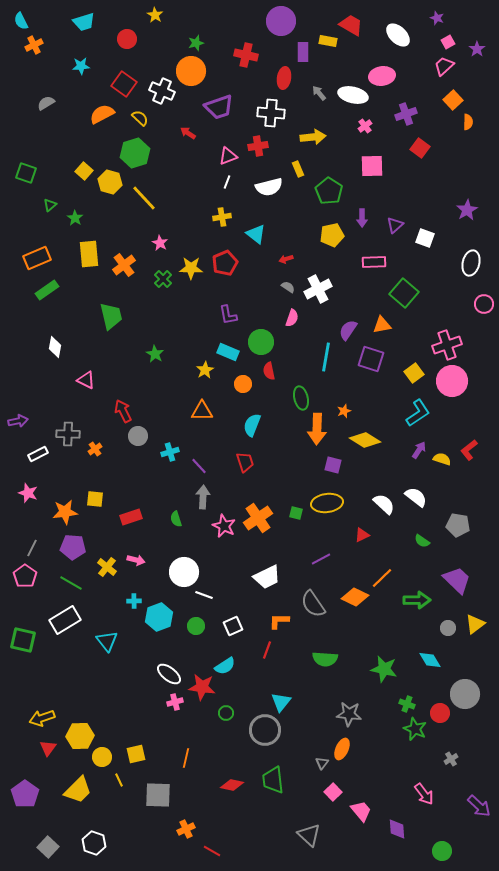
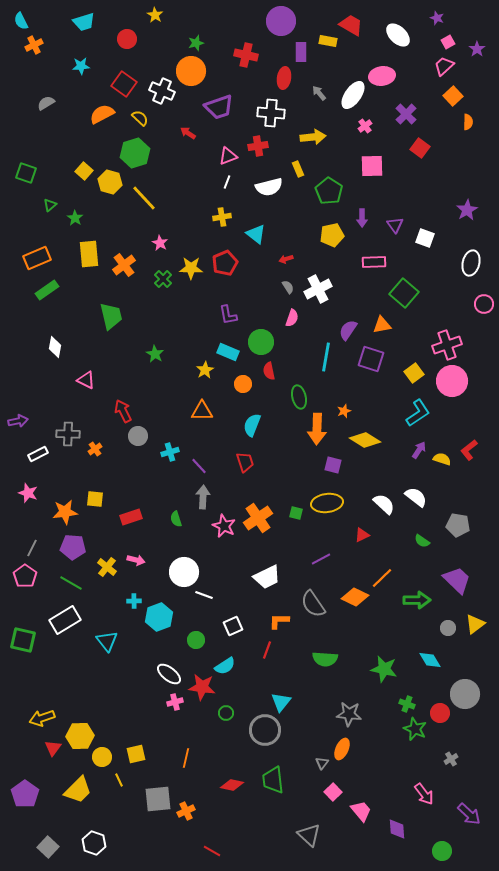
purple rectangle at (303, 52): moved 2 px left
white ellipse at (353, 95): rotated 68 degrees counterclockwise
orange square at (453, 100): moved 4 px up
purple cross at (406, 114): rotated 25 degrees counterclockwise
purple triangle at (395, 225): rotated 24 degrees counterclockwise
gray semicircle at (288, 287): rotated 24 degrees clockwise
green ellipse at (301, 398): moved 2 px left, 1 px up
green circle at (196, 626): moved 14 px down
red triangle at (48, 748): moved 5 px right
gray square at (158, 795): moved 4 px down; rotated 8 degrees counterclockwise
purple arrow at (479, 806): moved 10 px left, 8 px down
orange cross at (186, 829): moved 18 px up
